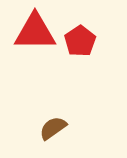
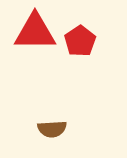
brown semicircle: moved 1 px left, 1 px down; rotated 148 degrees counterclockwise
